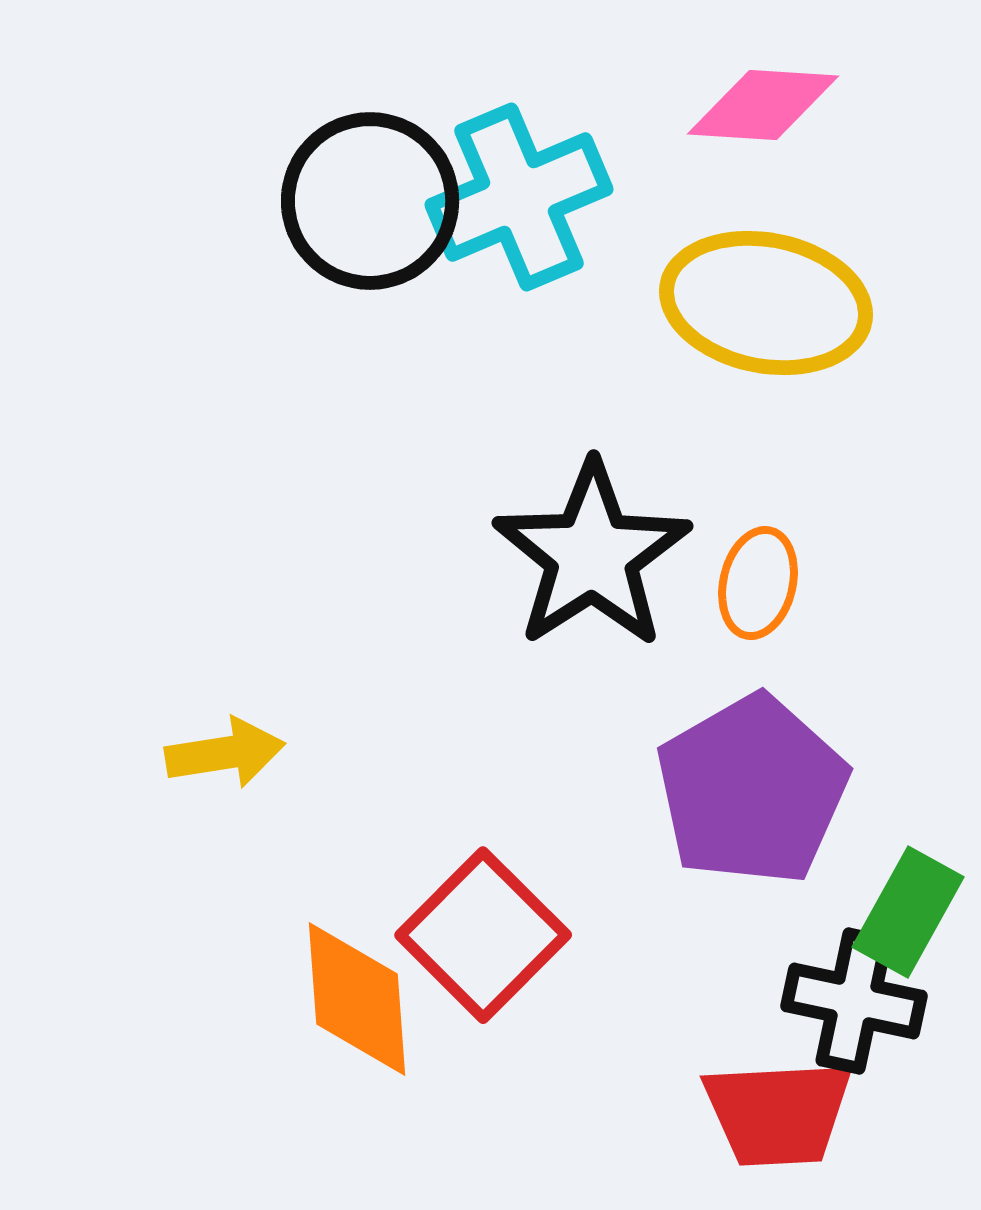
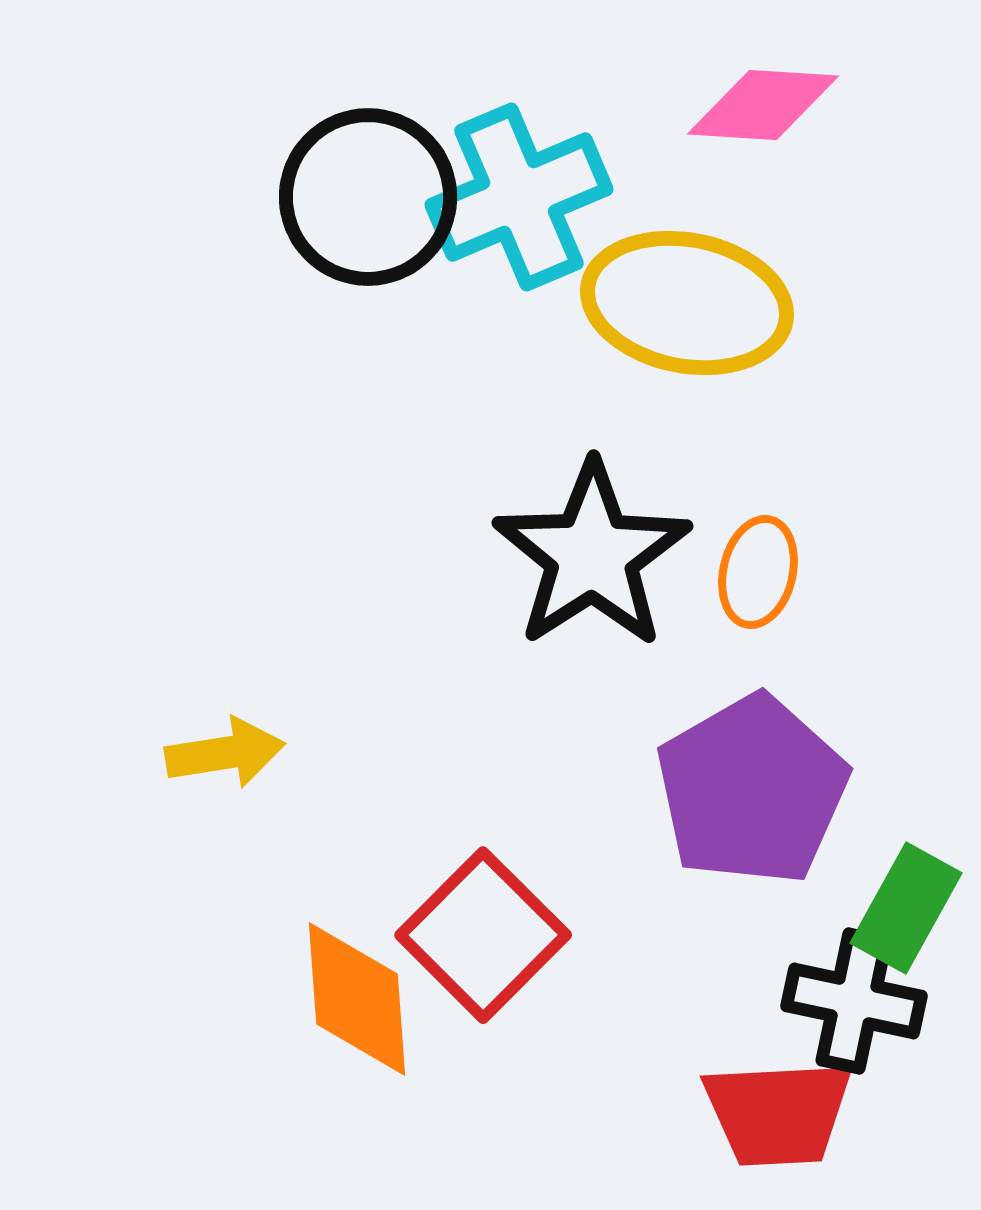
black circle: moved 2 px left, 4 px up
yellow ellipse: moved 79 px left
orange ellipse: moved 11 px up
green rectangle: moved 2 px left, 4 px up
